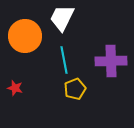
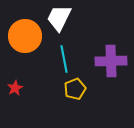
white trapezoid: moved 3 px left
cyan line: moved 1 px up
red star: rotated 28 degrees clockwise
